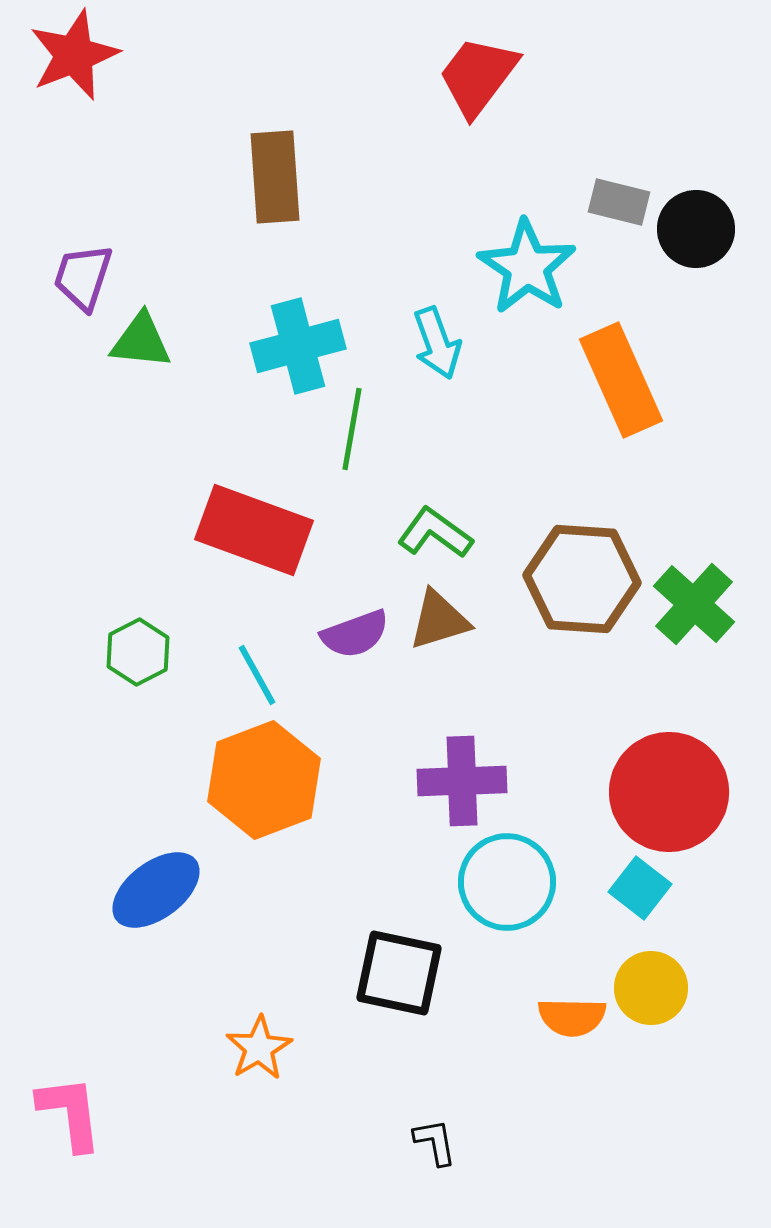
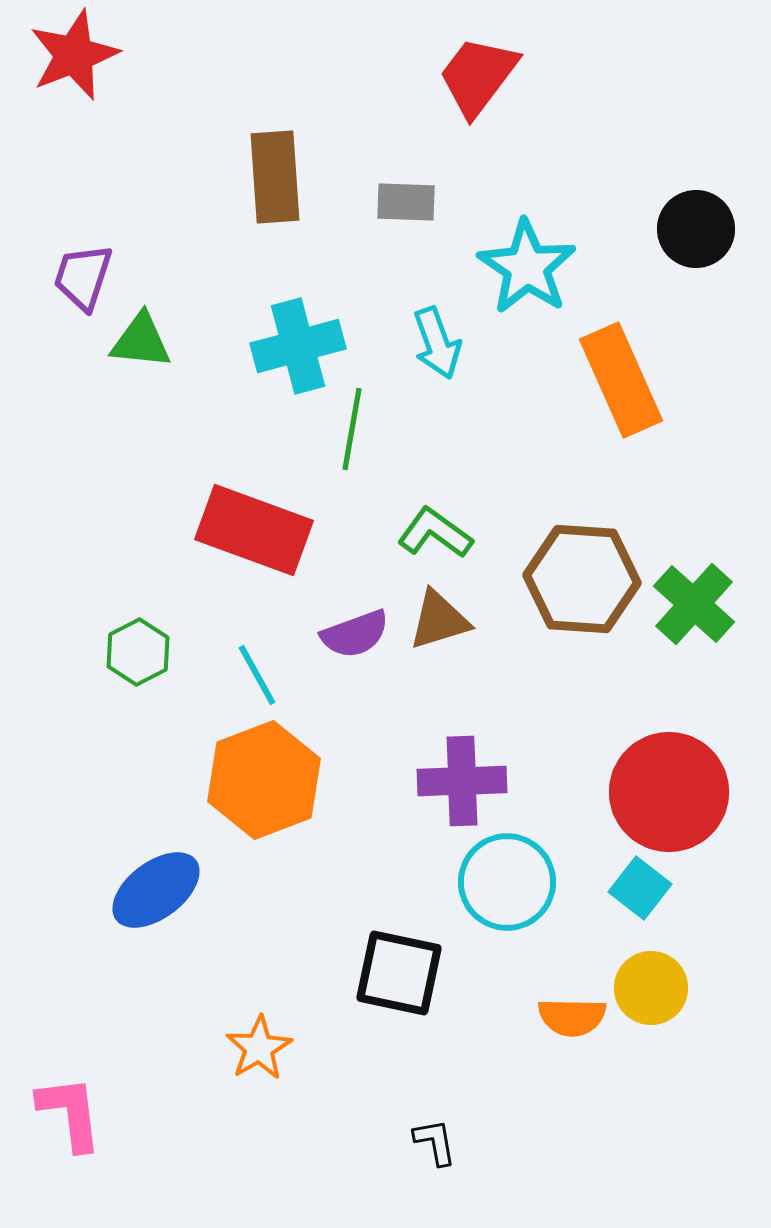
gray rectangle: moved 213 px left; rotated 12 degrees counterclockwise
